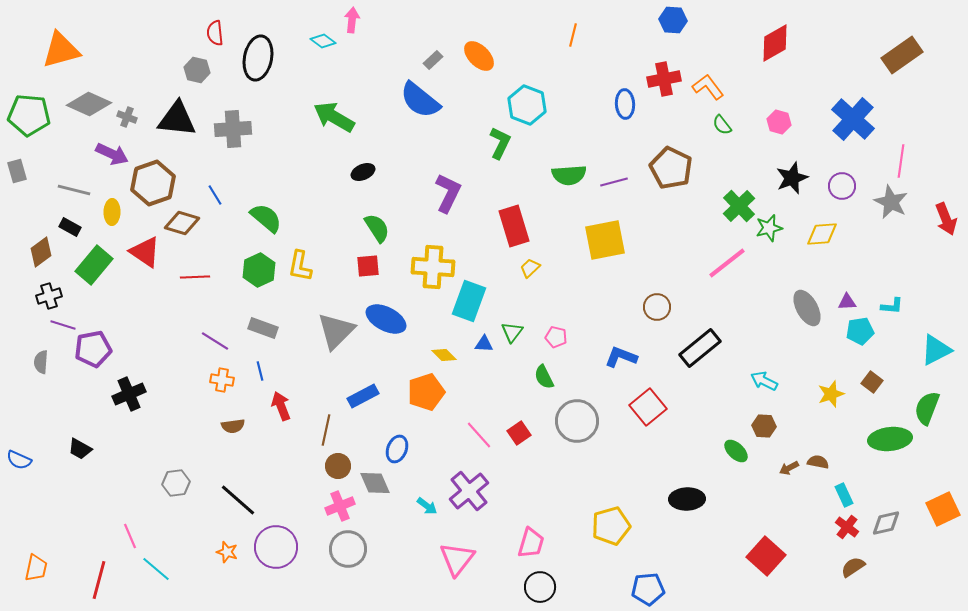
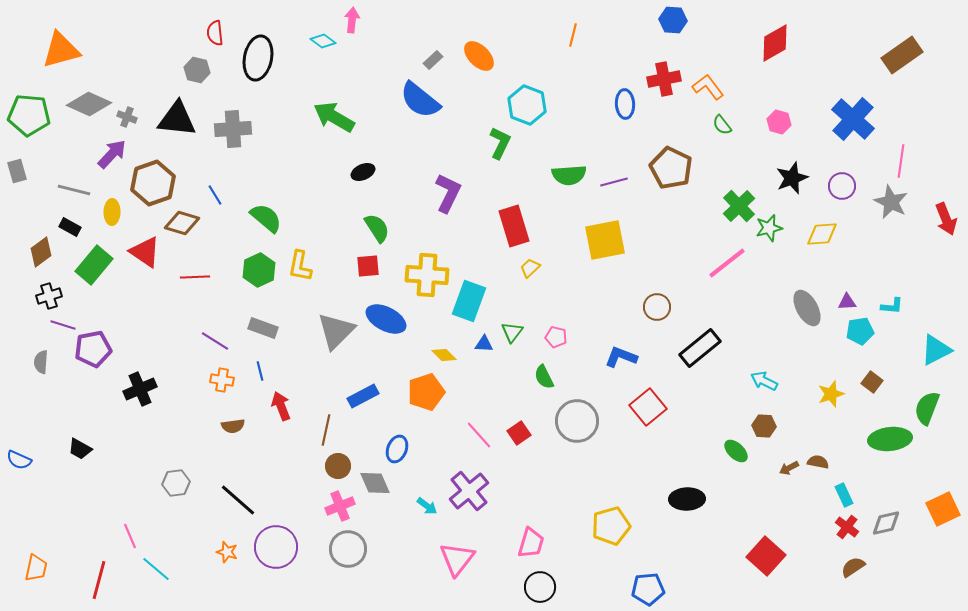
purple arrow at (112, 154): rotated 72 degrees counterclockwise
yellow cross at (433, 267): moved 6 px left, 8 px down
black cross at (129, 394): moved 11 px right, 5 px up
